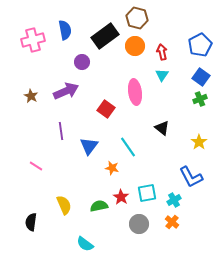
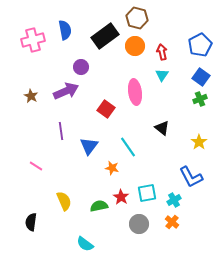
purple circle: moved 1 px left, 5 px down
yellow semicircle: moved 4 px up
